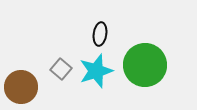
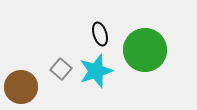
black ellipse: rotated 25 degrees counterclockwise
green circle: moved 15 px up
